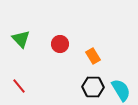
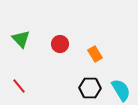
orange rectangle: moved 2 px right, 2 px up
black hexagon: moved 3 px left, 1 px down
